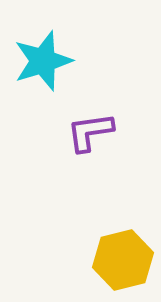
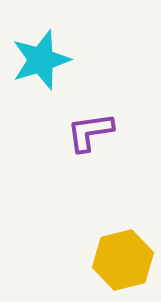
cyan star: moved 2 px left, 1 px up
